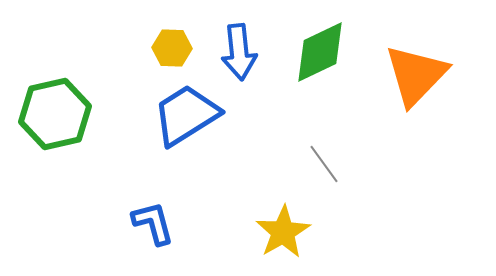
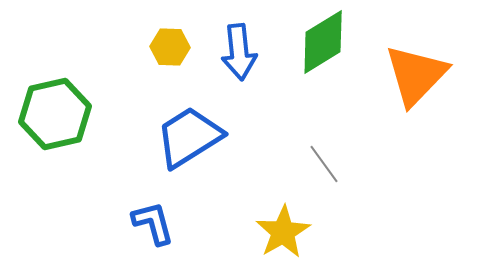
yellow hexagon: moved 2 px left, 1 px up
green diamond: moved 3 px right, 10 px up; rotated 6 degrees counterclockwise
blue trapezoid: moved 3 px right, 22 px down
